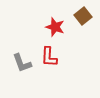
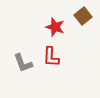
red L-shape: moved 2 px right
gray L-shape: moved 1 px right
